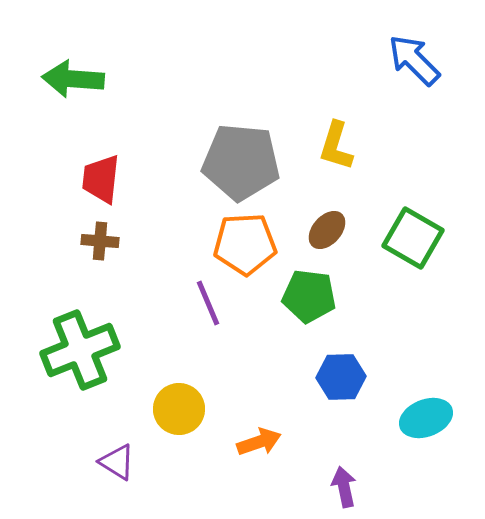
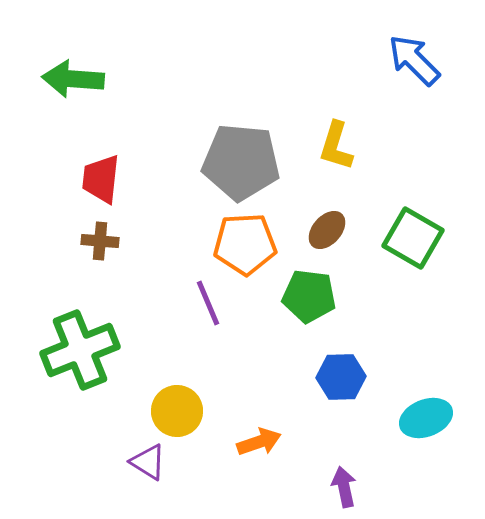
yellow circle: moved 2 px left, 2 px down
purple triangle: moved 31 px right
